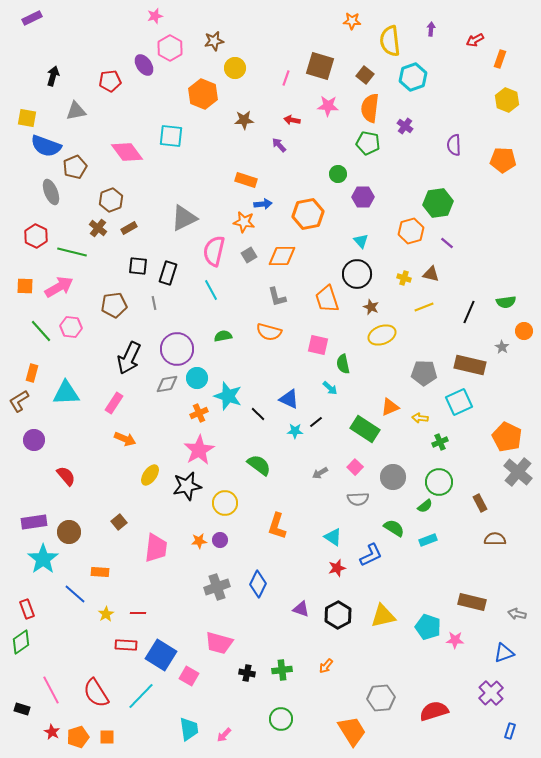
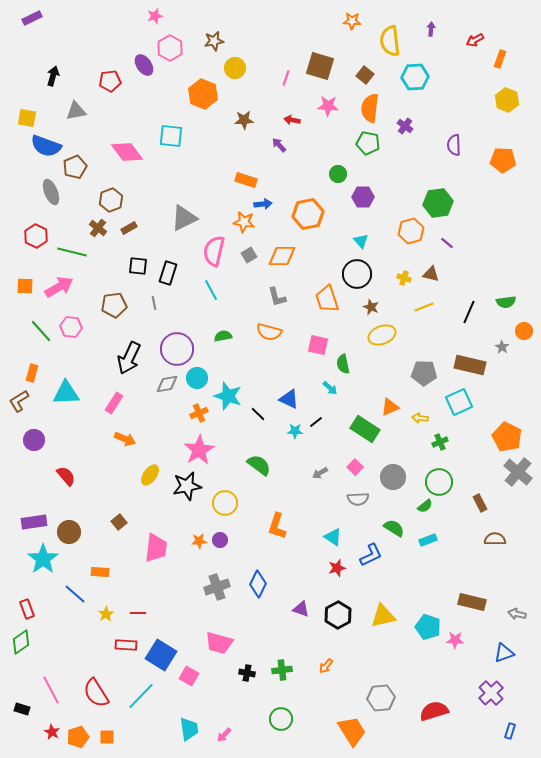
cyan hexagon at (413, 77): moved 2 px right; rotated 16 degrees clockwise
